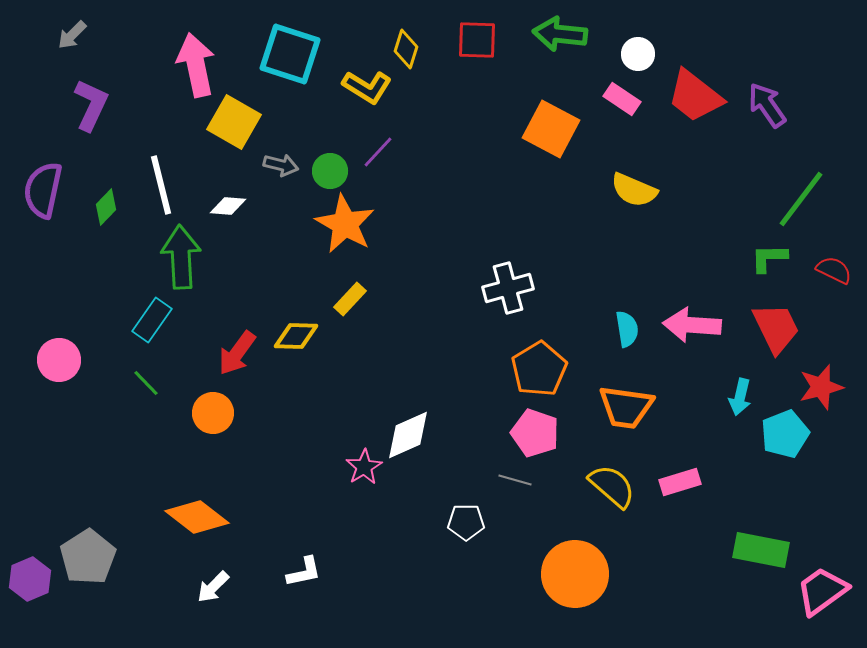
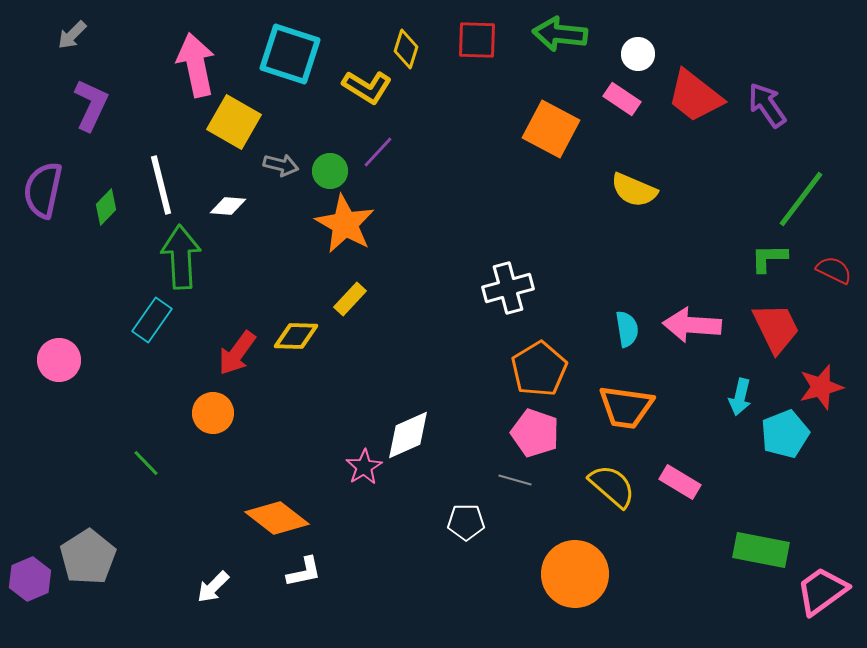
green line at (146, 383): moved 80 px down
pink rectangle at (680, 482): rotated 48 degrees clockwise
orange diamond at (197, 517): moved 80 px right, 1 px down
